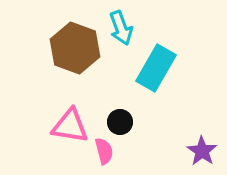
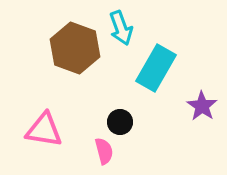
pink triangle: moved 26 px left, 4 px down
purple star: moved 45 px up
